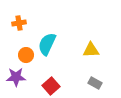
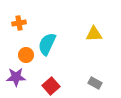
yellow triangle: moved 3 px right, 16 px up
